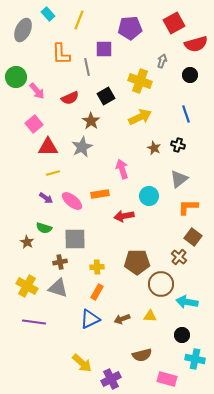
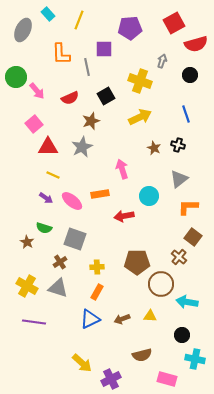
brown star at (91, 121): rotated 18 degrees clockwise
yellow line at (53, 173): moved 2 px down; rotated 40 degrees clockwise
gray square at (75, 239): rotated 20 degrees clockwise
brown cross at (60, 262): rotated 24 degrees counterclockwise
